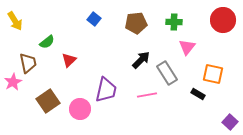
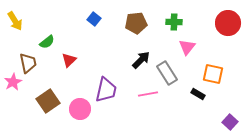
red circle: moved 5 px right, 3 px down
pink line: moved 1 px right, 1 px up
